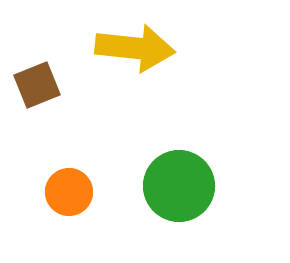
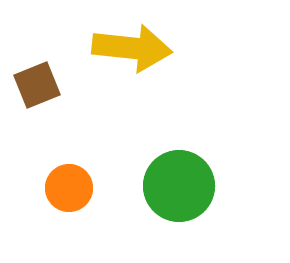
yellow arrow: moved 3 px left
orange circle: moved 4 px up
